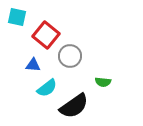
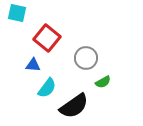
cyan square: moved 4 px up
red square: moved 1 px right, 3 px down
gray circle: moved 16 px right, 2 px down
green semicircle: rotated 35 degrees counterclockwise
cyan semicircle: rotated 15 degrees counterclockwise
